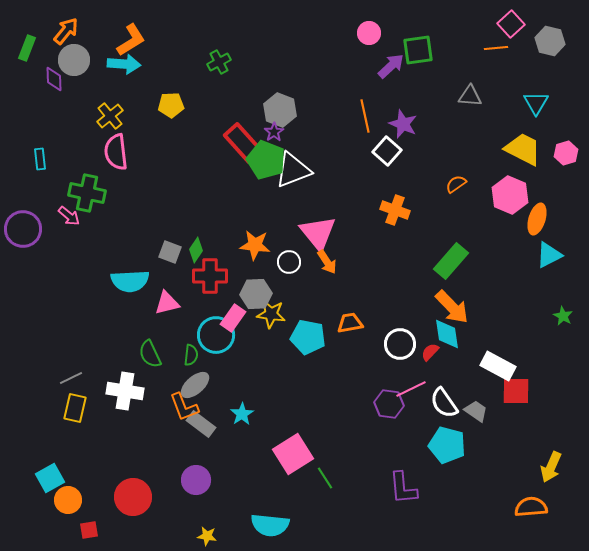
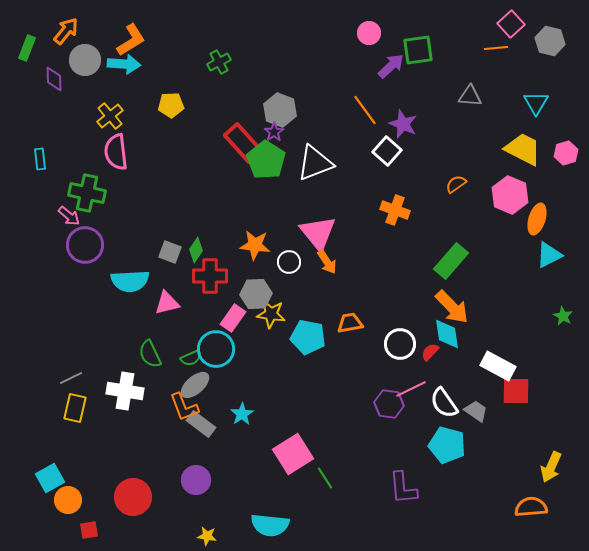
gray circle at (74, 60): moved 11 px right
orange line at (365, 116): moved 6 px up; rotated 24 degrees counterclockwise
green pentagon at (266, 160): rotated 12 degrees clockwise
white triangle at (293, 170): moved 22 px right, 7 px up
purple circle at (23, 229): moved 62 px right, 16 px down
cyan circle at (216, 335): moved 14 px down
green semicircle at (191, 355): moved 3 px down; rotated 60 degrees clockwise
